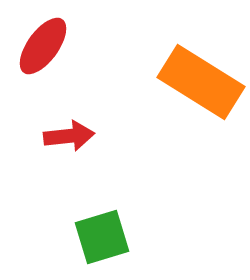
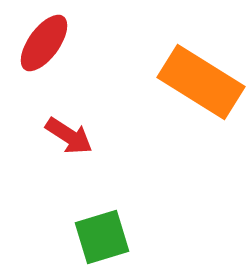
red ellipse: moved 1 px right, 3 px up
red arrow: rotated 39 degrees clockwise
